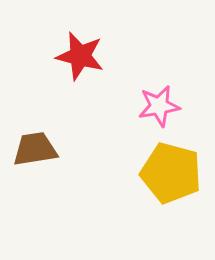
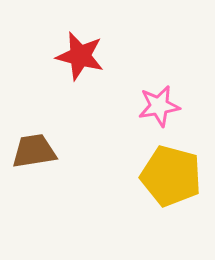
brown trapezoid: moved 1 px left, 2 px down
yellow pentagon: moved 3 px down
